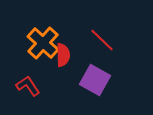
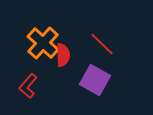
red line: moved 4 px down
red L-shape: rotated 105 degrees counterclockwise
